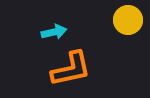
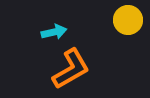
orange L-shape: rotated 18 degrees counterclockwise
